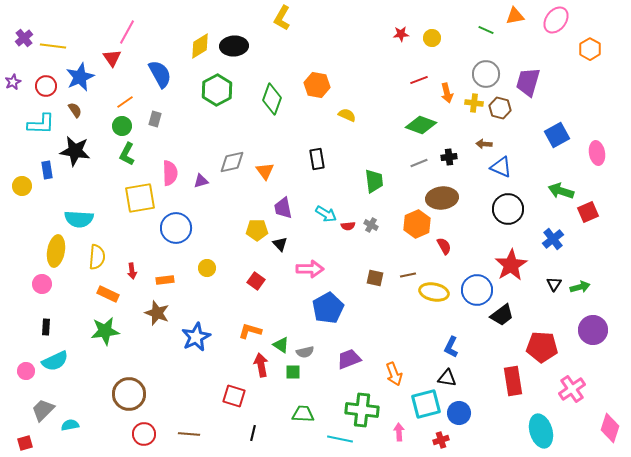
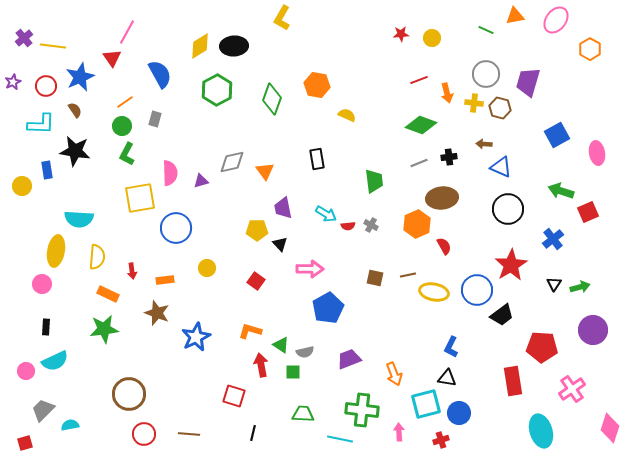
green star at (105, 331): moved 1 px left, 2 px up
